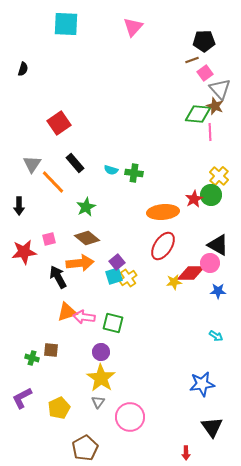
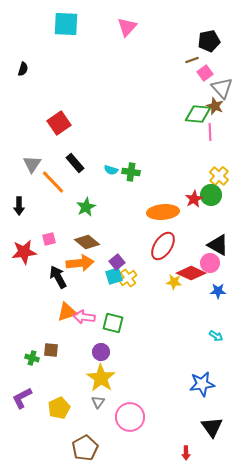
pink triangle at (133, 27): moved 6 px left
black pentagon at (204, 41): moved 5 px right; rotated 10 degrees counterclockwise
gray triangle at (220, 89): moved 2 px right, 1 px up
green cross at (134, 173): moved 3 px left, 1 px up
brown diamond at (87, 238): moved 4 px down
red diamond at (191, 273): rotated 24 degrees clockwise
yellow star at (174, 282): rotated 14 degrees clockwise
